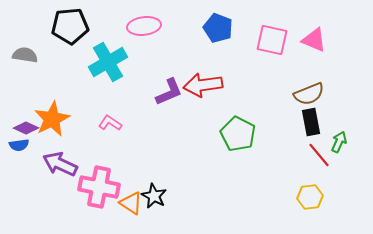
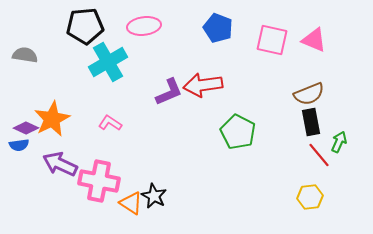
black pentagon: moved 15 px right
green pentagon: moved 2 px up
pink cross: moved 6 px up
